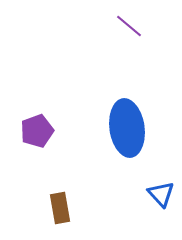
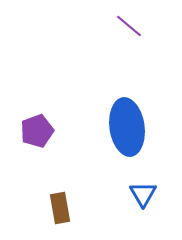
blue ellipse: moved 1 px up
blue triangle: moved 18 px left; rotated 12 degrees clockwise
